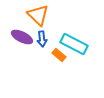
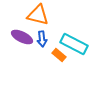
orange triangle: rotated 30 degrees counterclockwise
